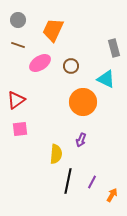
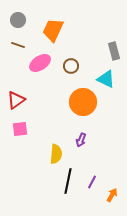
gray rectangle: moved 3 px down
